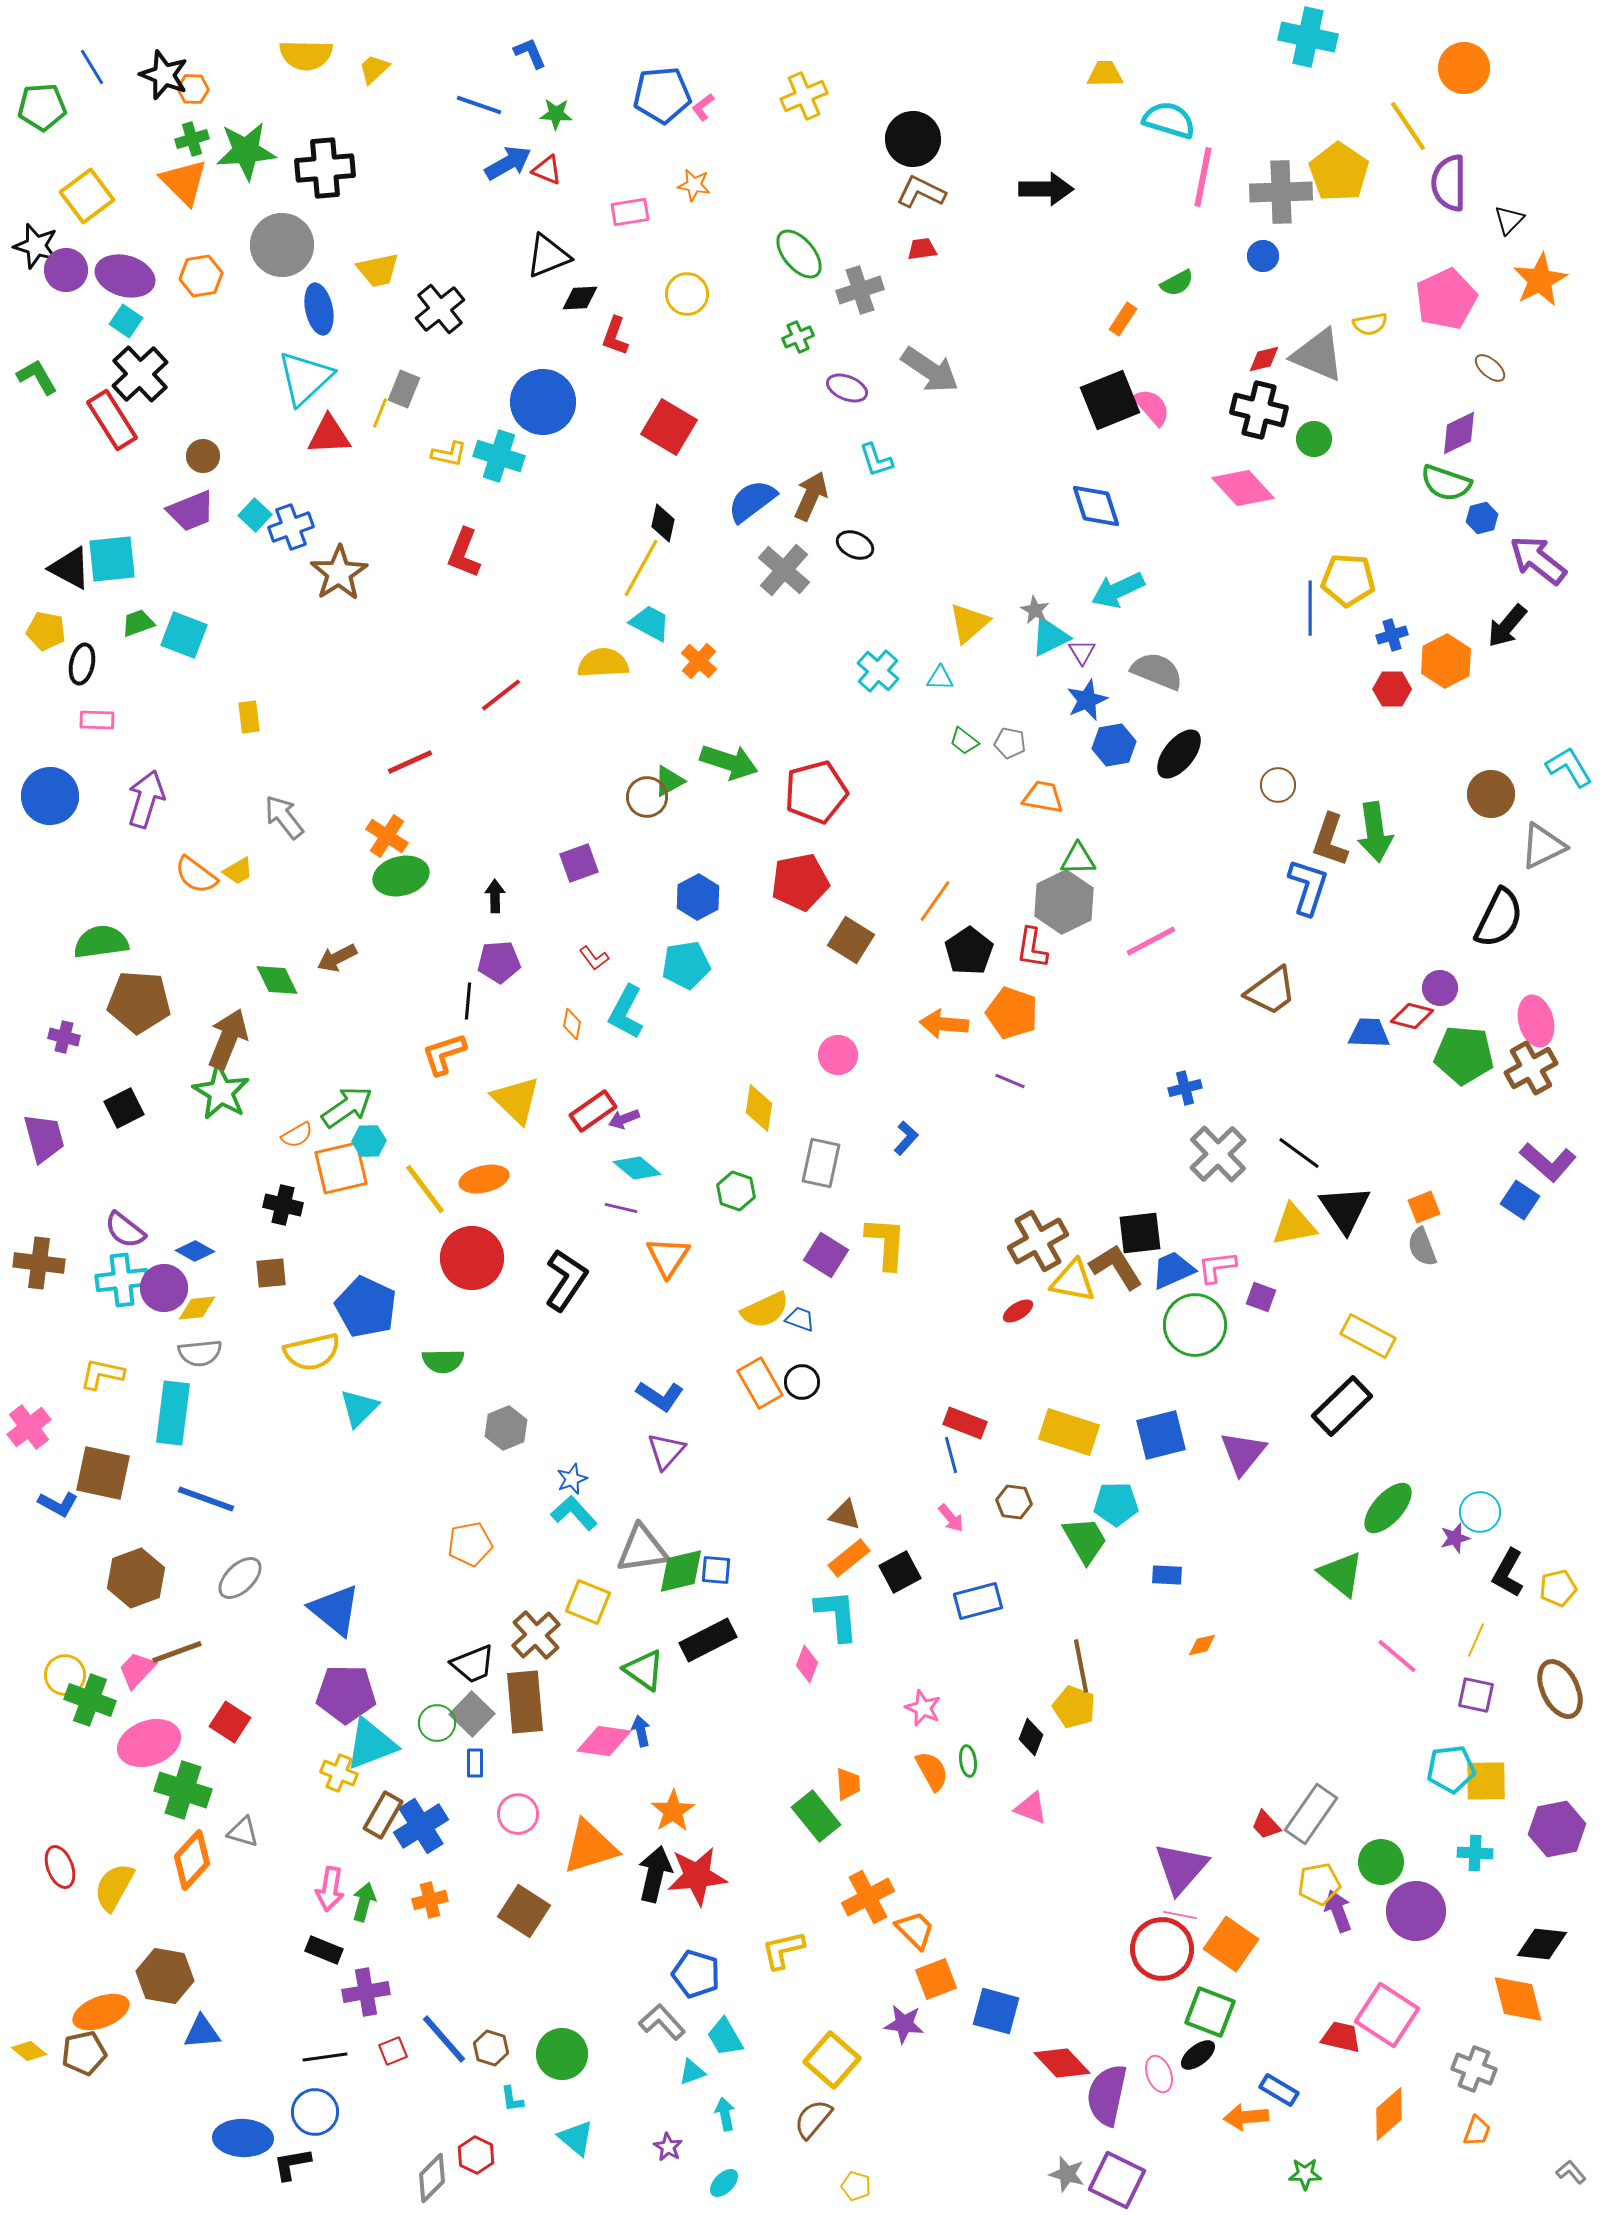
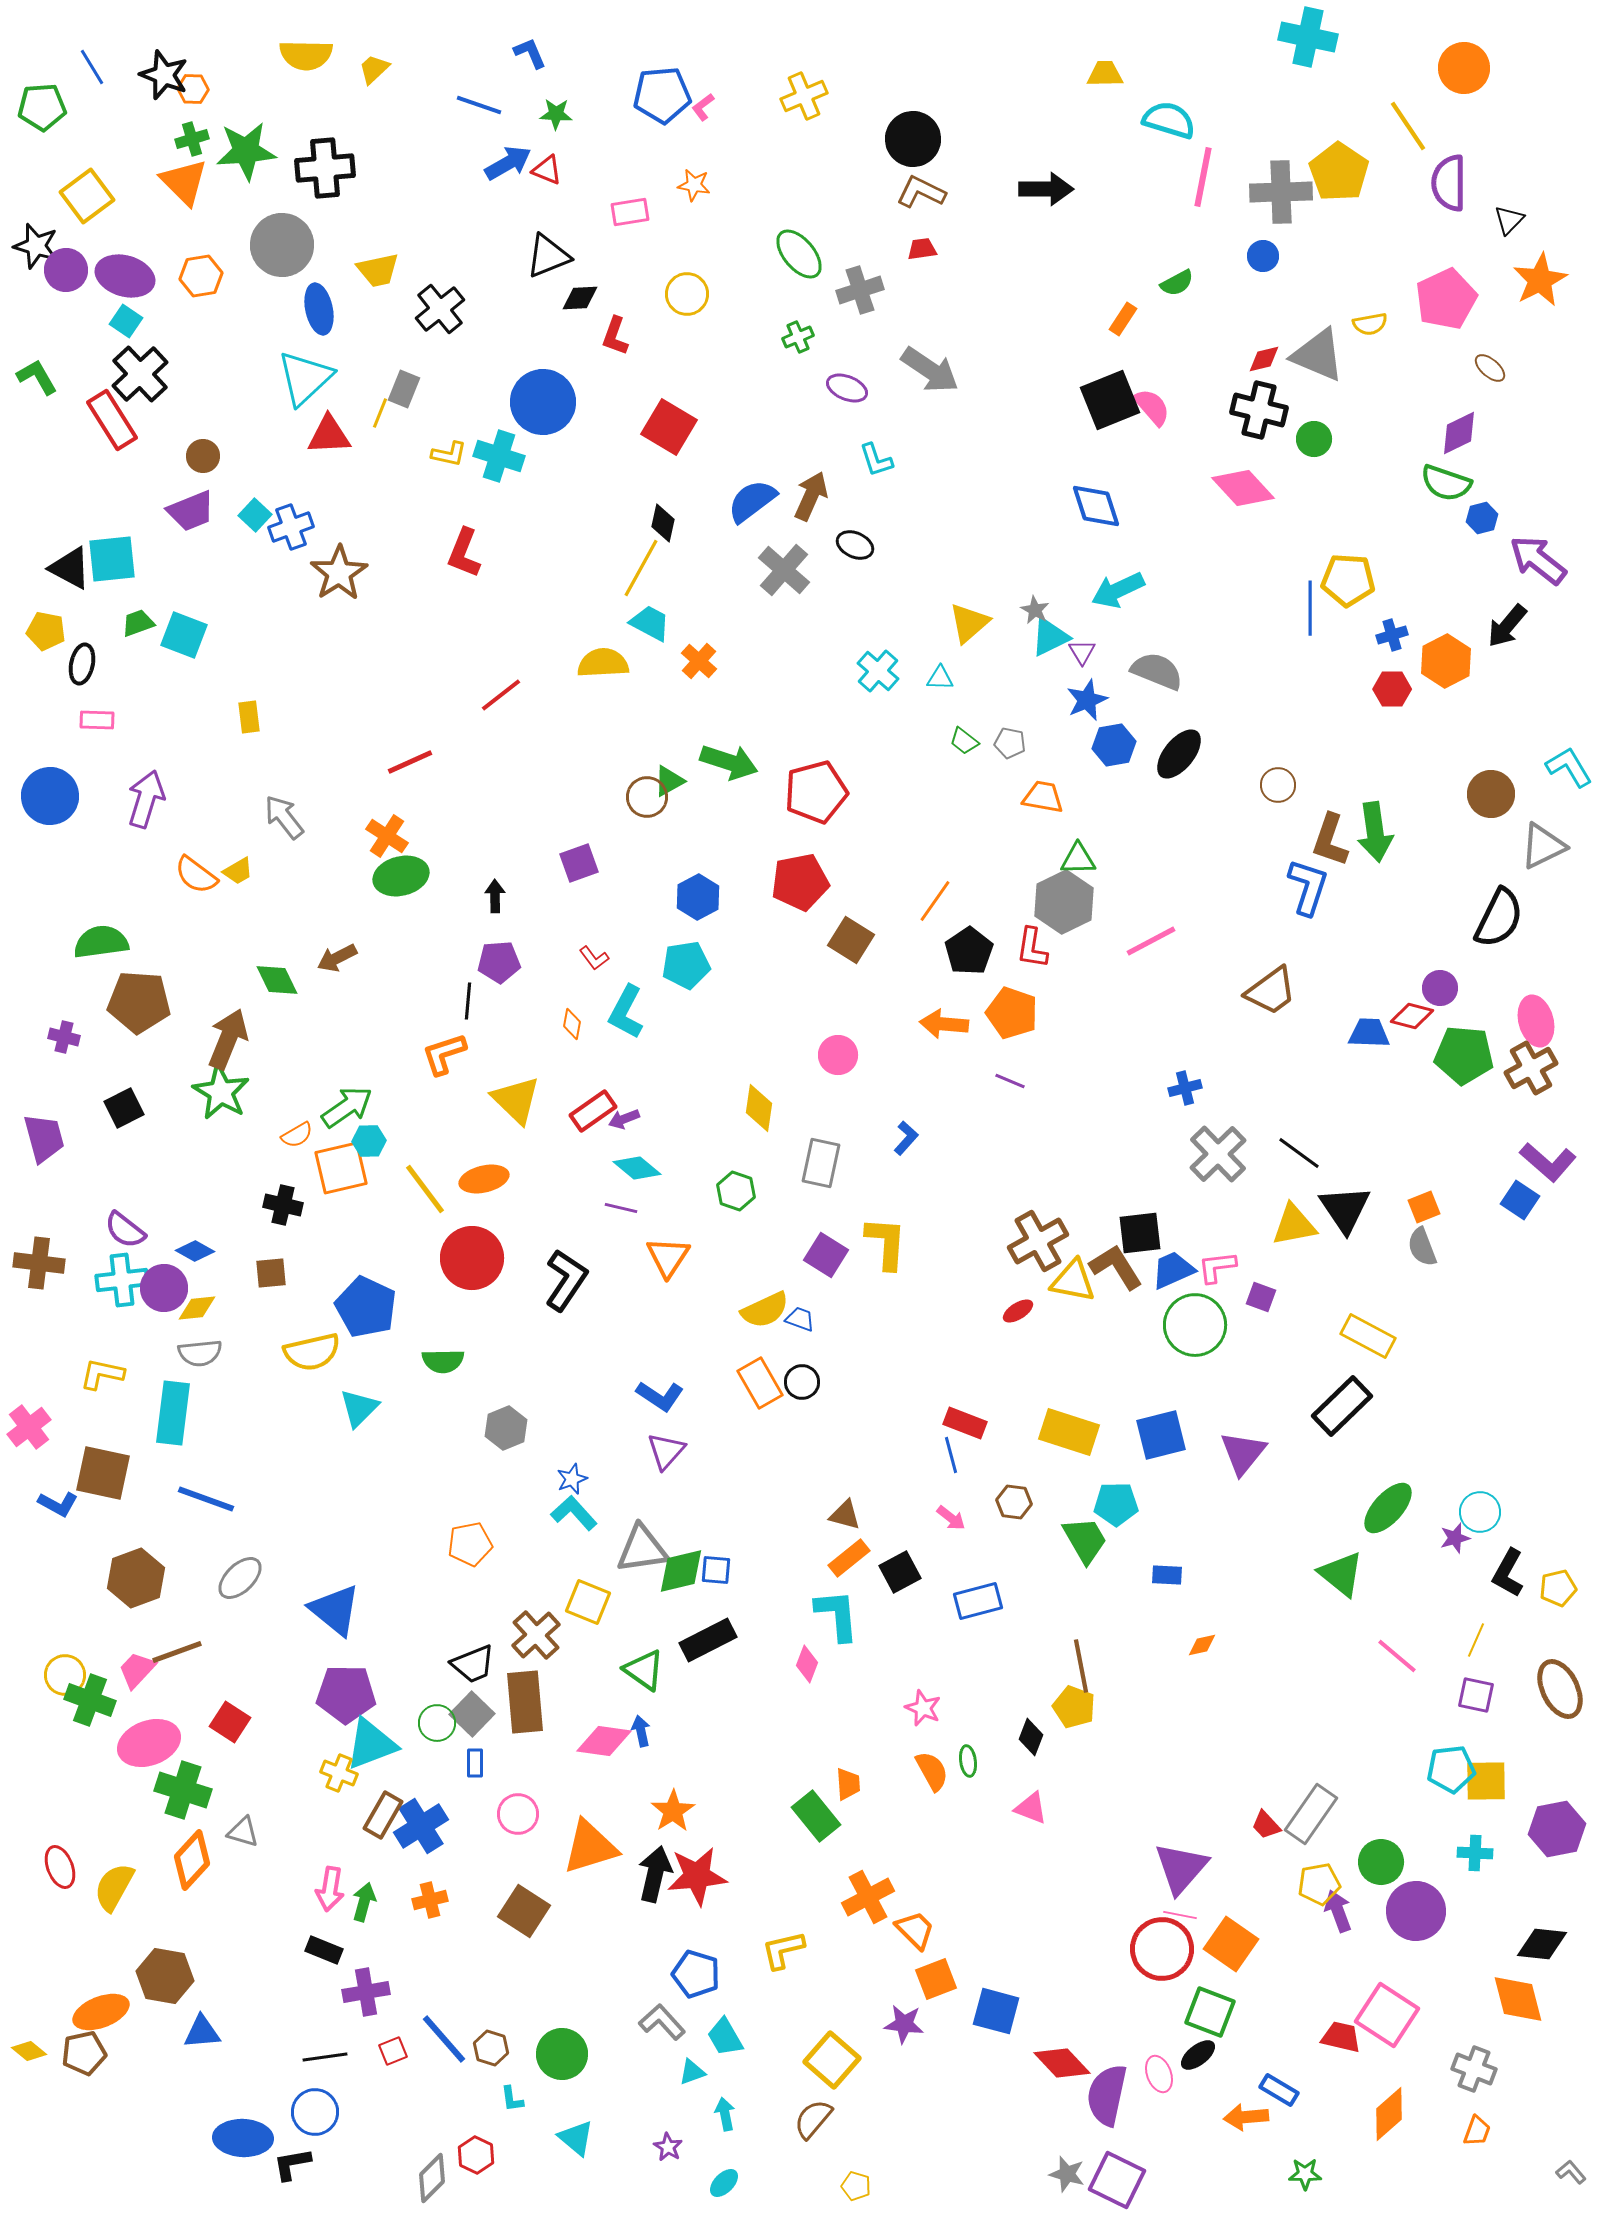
pink arrow at (951, 1518): rotated 12 degrees counterclockwise
